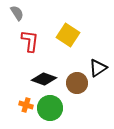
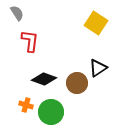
yellow square: moved 28 px right, 12 px up
green circle: moved 1 px right, 4 px down
